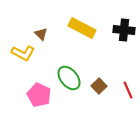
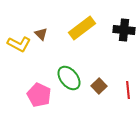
yellow rectangle: rotated 64 degrees counterclockwise
yellow L-shape: moved 4 px left, 9 px up
red line: rotated 18 degrees clockwise
